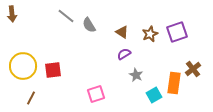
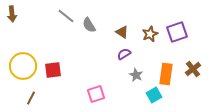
orange rectangle: moved 8 px left, 9 px up
